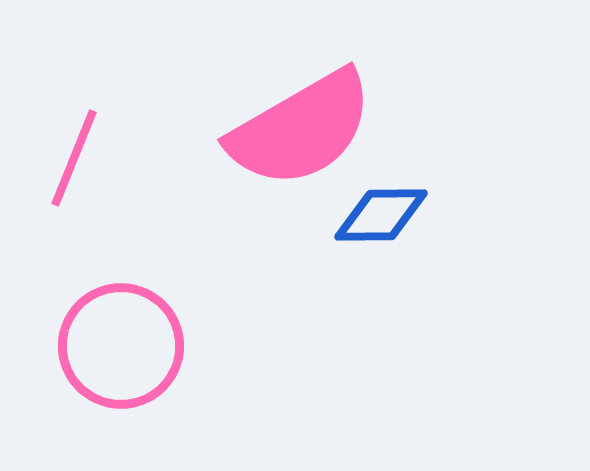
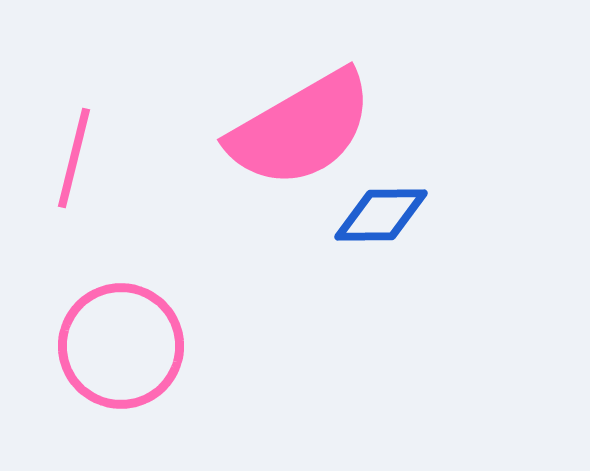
pink line: rotated 8 degrees counterclockwise
